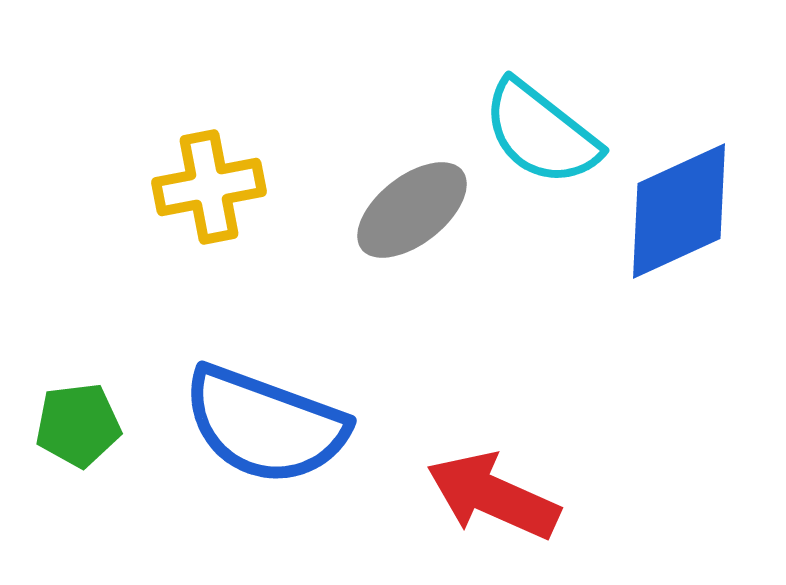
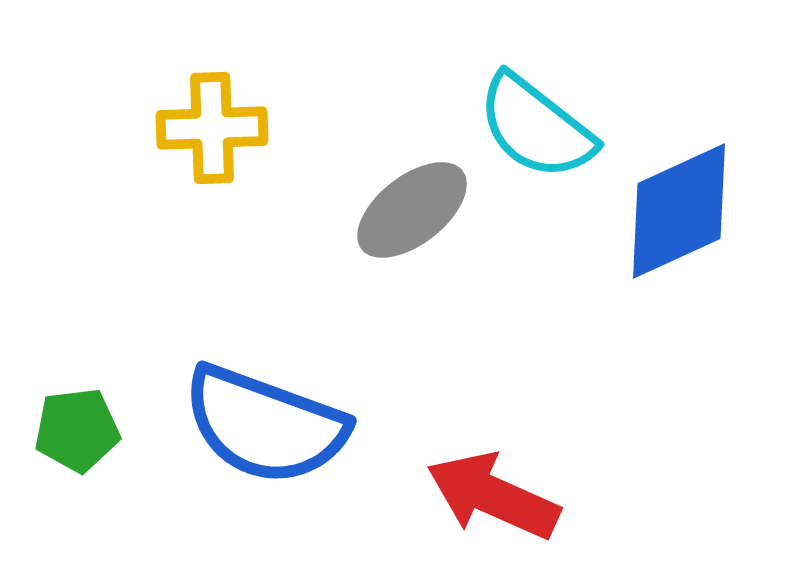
cyan semicircle: moved 5 px left, 6 px up
yellow cross: moved 3 px right, 59 px up; rotated 9 degrees clockwise
green pentagon: moved 1 px left, 5 px down
